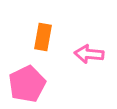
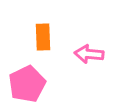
orange rectangle: rotated 12 degrees counterclockwise
